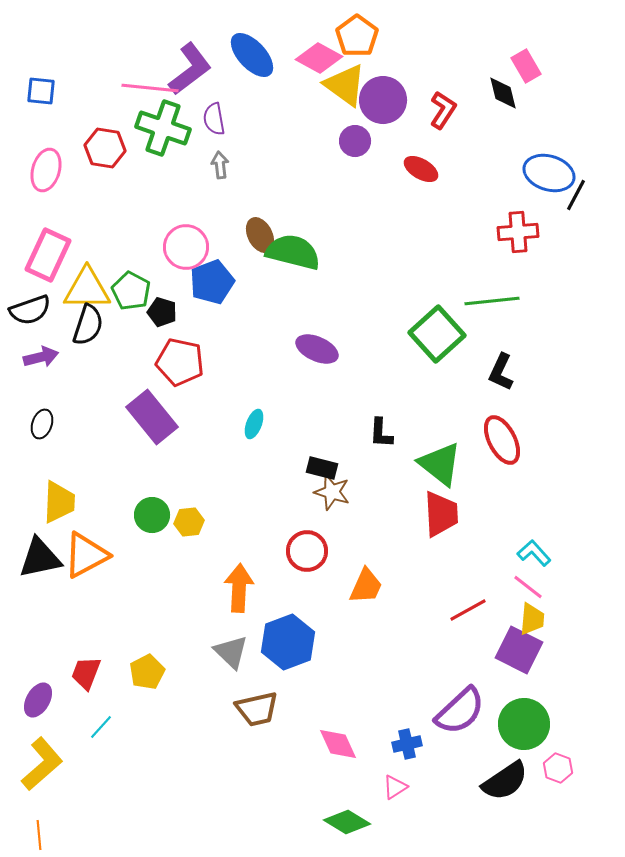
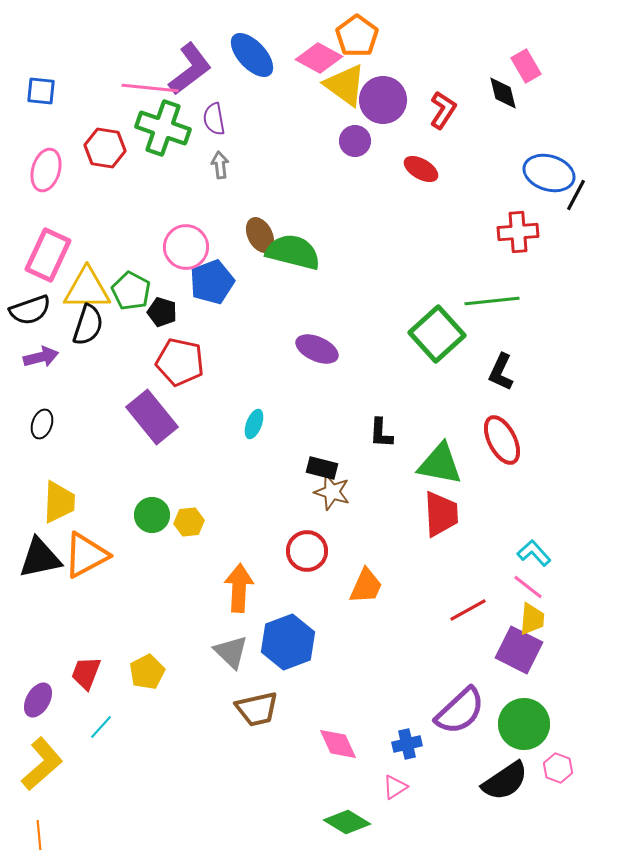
green triangle at (440, 464): rotated 27 degrees counterclockwise
